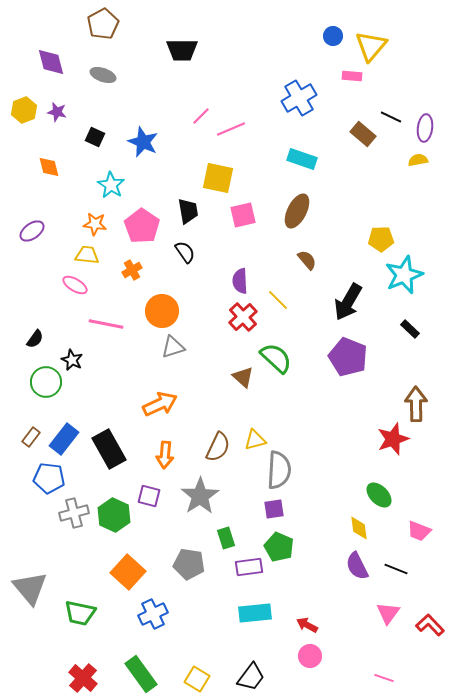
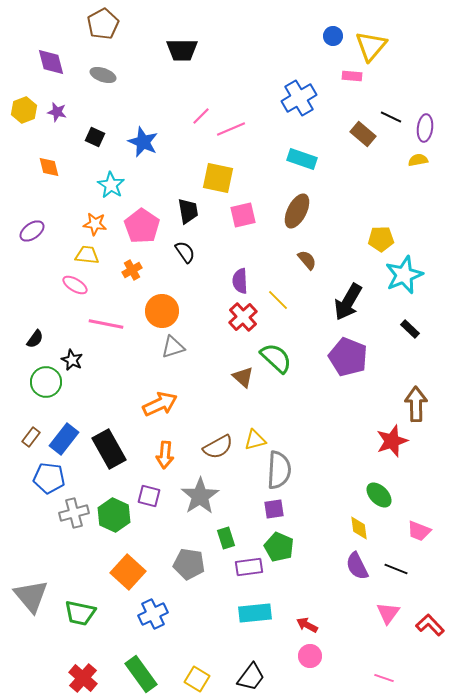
red star at (393, 439): moved 1 px left, 2 px down
brown semicircle at (218, 447): rotated 36 degrees clockwise
gray triangle at (30, 588): moved 1 px right, 8 px down
